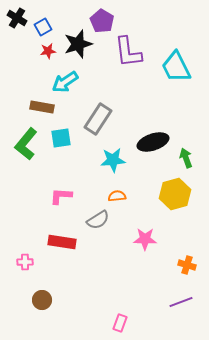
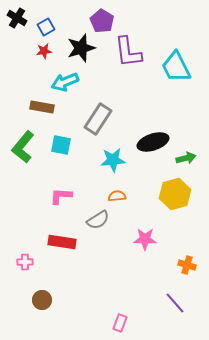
blue square: moved 3 px right
black star: moved 3 px right, 4 px down
red star: moved 4 px left
cyan arrow: rotated 12 degrees clockwise
cyan square: moved 7 px down; rotated 20 degrees clockwise
green L-shape: moved 3 px left, 3 px down
green arrow: rotated 96 degrees clockwise
purple line: moved 6 px left, 1 px down; rotated 70 degrees clockwise
